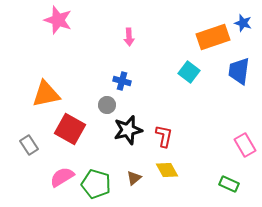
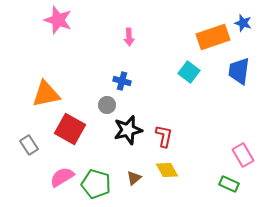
pink rectangle: moved 2 px left, 10 px down
